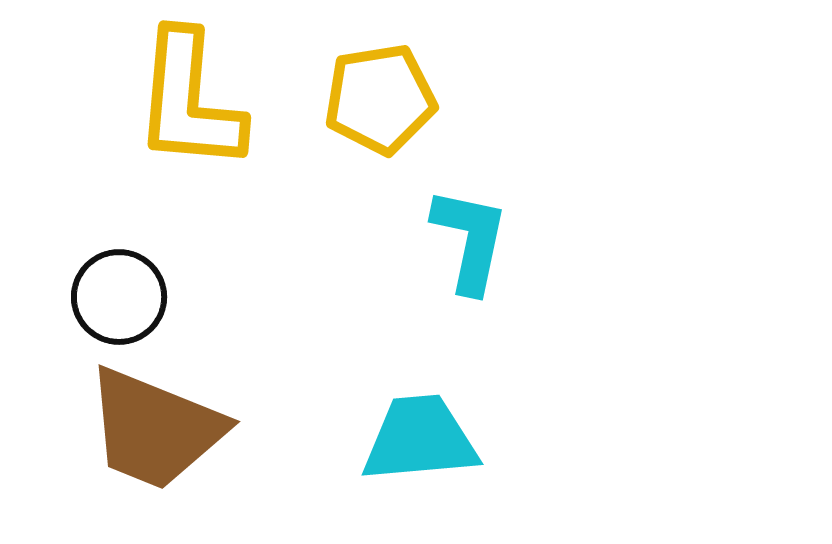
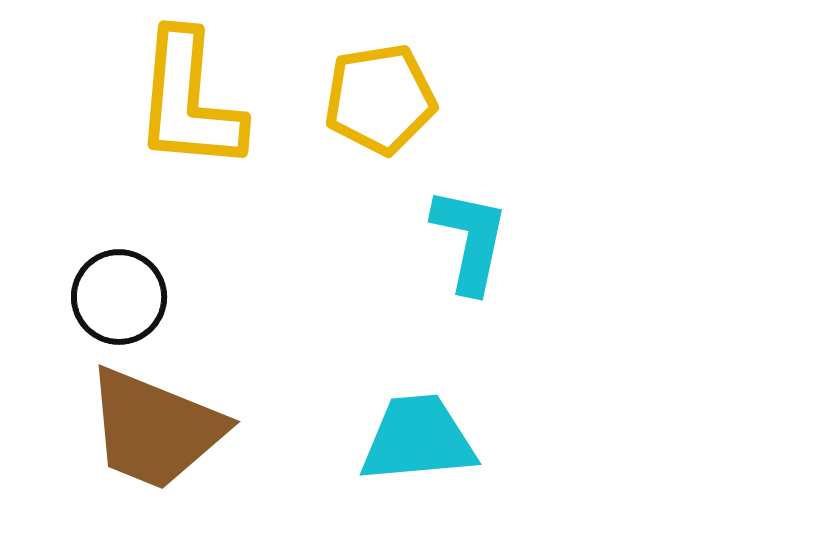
cyan trapezoid: moved 2 px left
